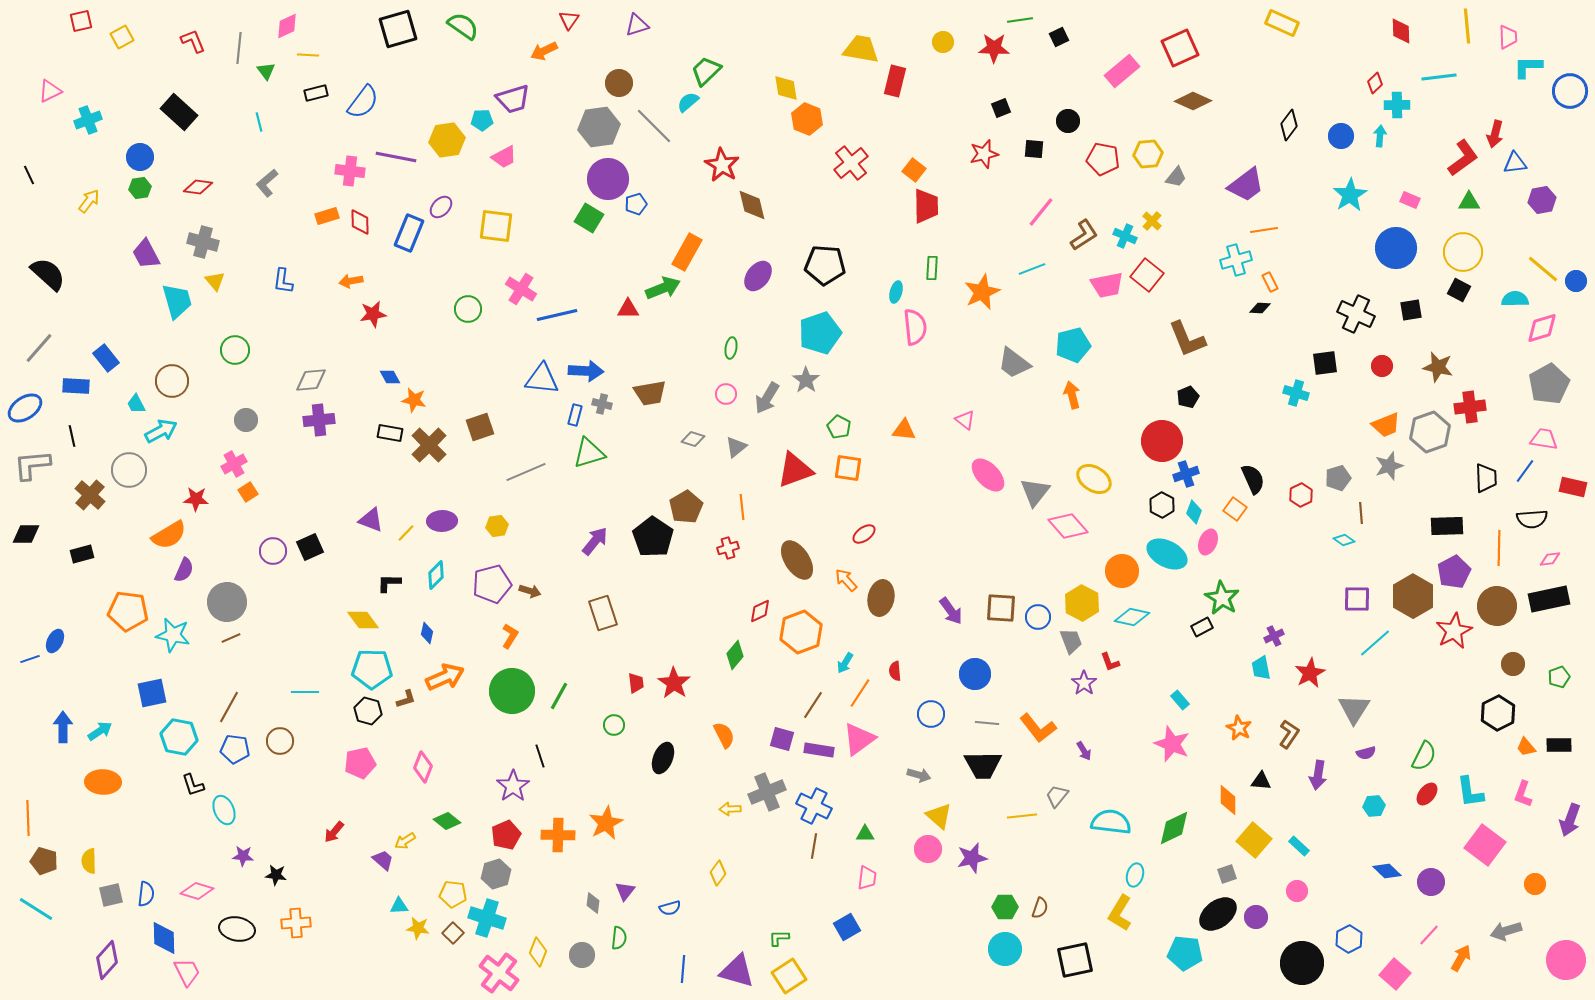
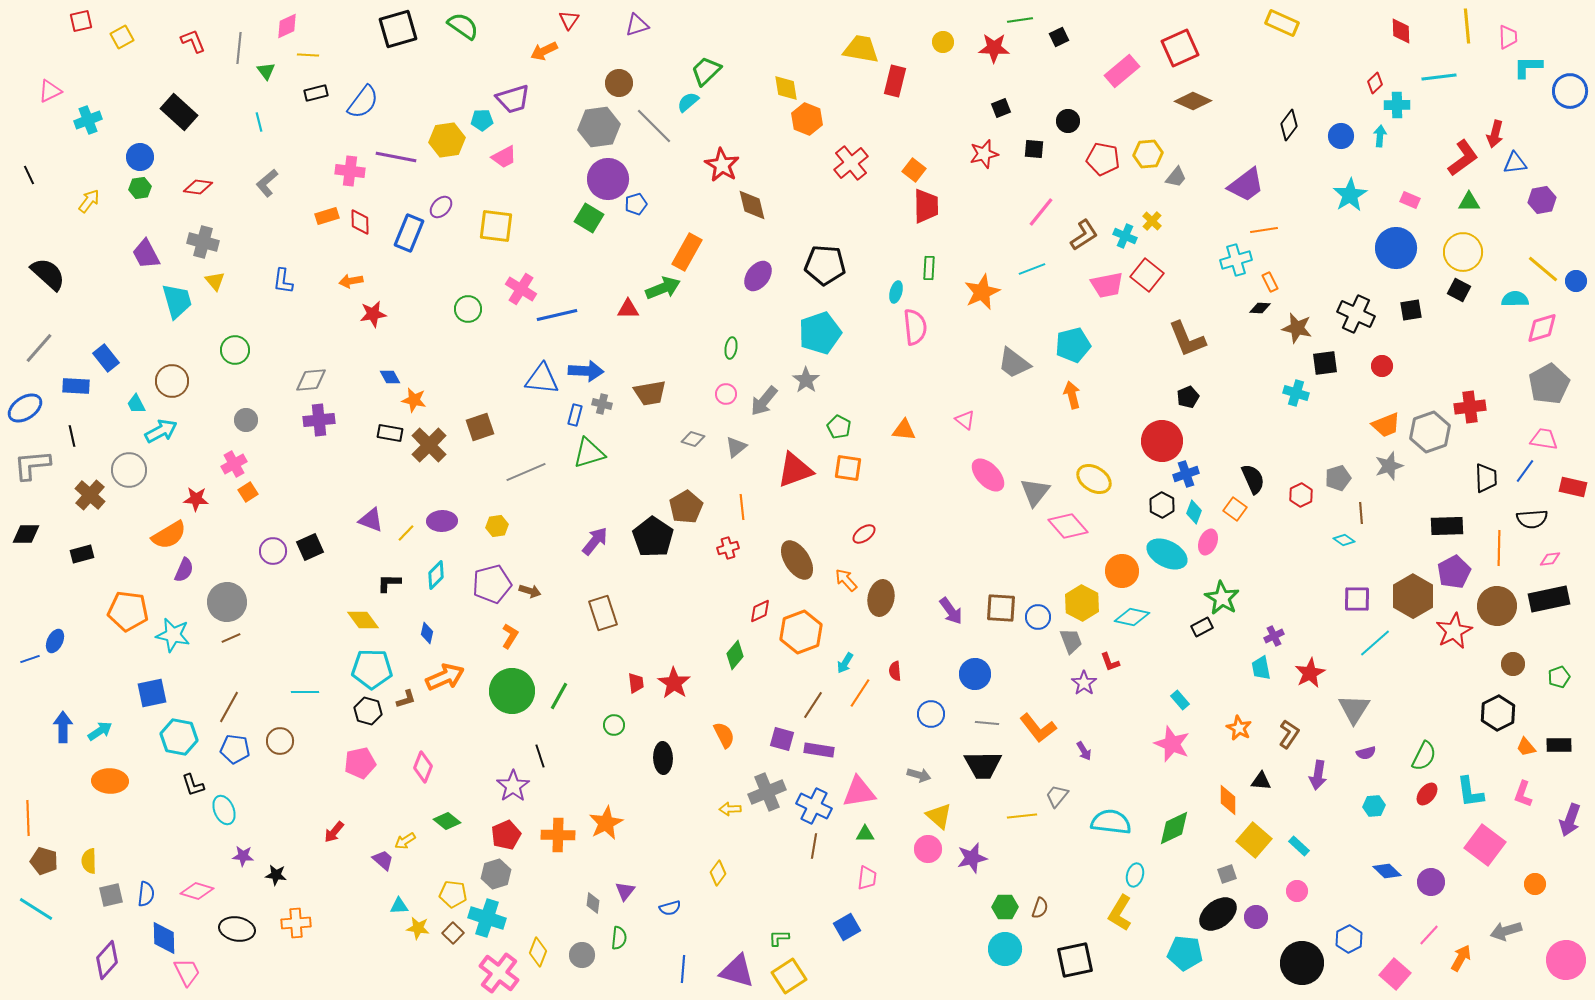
green rectangle at (932, 268): moved 3 px left
brown star at (1438, 367): moved 141 px left, 39 px up
gray arrow at (767, 398): moved 3 px left, 3 px down; rotated 8 degrees clockwise
pink triangle at (859, 739): moved 53 px down; rotated 27 degrees clockwise
black ellipse at (663, 758): rotated 24 degrees counterclockwise
orange ellipse at (103, 782): moved 7 px right, 1 px up
